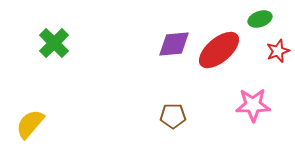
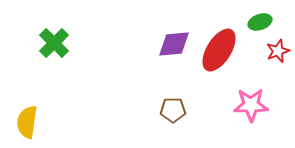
green ellipse: moved 3 px down
red ellipse: rotated 18 degrees counterclockwise
pink star: moved 2 px left
brown pentagon: moved 6 px up
yellow semicircle: moved 3 px left, 2 px up; rotated 32 degrees counterclockwise
